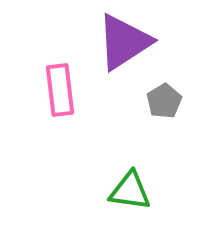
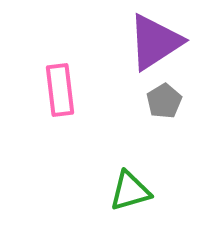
purple triangle: moved 31 px right
green triangle: rotated 24 degrees counterclockwise
